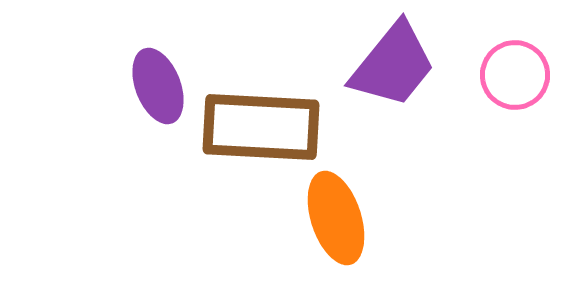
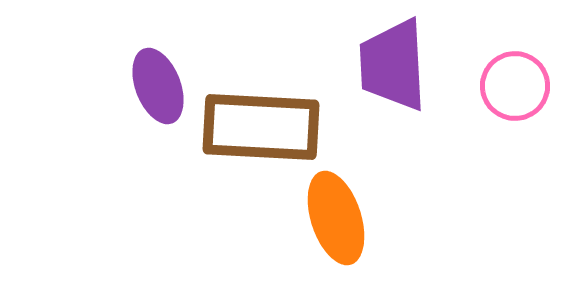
purple trapezoid: rotated 138 degrees clockwise
pink circle: moved 11 px down
